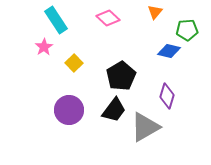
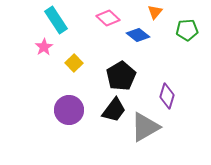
blue diamond: moved 31 px left, 16 px up; rotated 25 degrees clockwise
